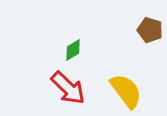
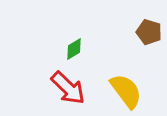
brown pentagon: moved 1 px left, 2 px down
green diamond: moved 1 px right, 1 px up
